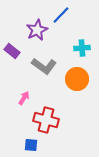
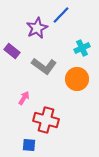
purple star: moved 2 px up
cyan cross: rotated 21 degrees counterclockwise
blue square: moved 2 px left
